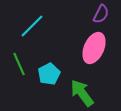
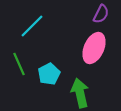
green arrow: moved 2 px left; rotated 24 degrees clockwise
